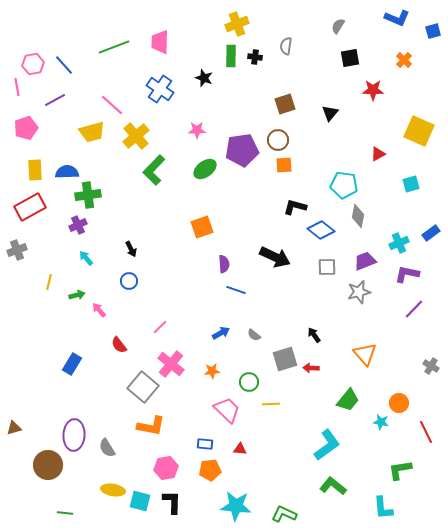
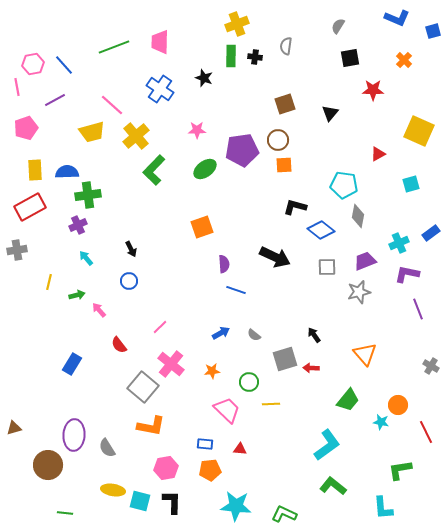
gray cross at (17, 250): rotated 12 degrees clockwise
purple line at (414, 309): moved 4 px right; rotated 65 degrees counterclockwise
orange circle at (399, 403): moved 1 px left, 2 px down
